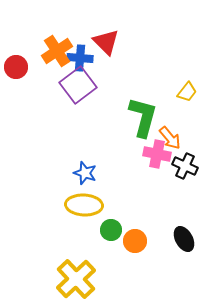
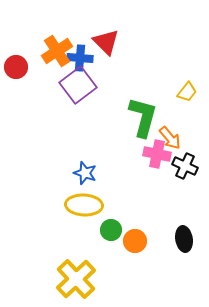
black ellipse: rotated 20 degrees clockwise
